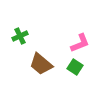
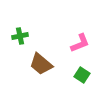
green cross: rotated 14 degrees clockwise
green square: moved 7 px right, 8 px down
